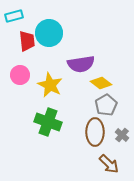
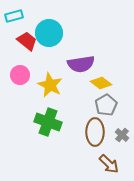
red trapezoid: rotated 45 degrees counterclockwise
